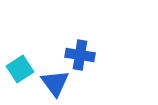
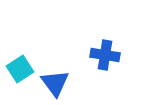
blue cross: moved 25 px right
